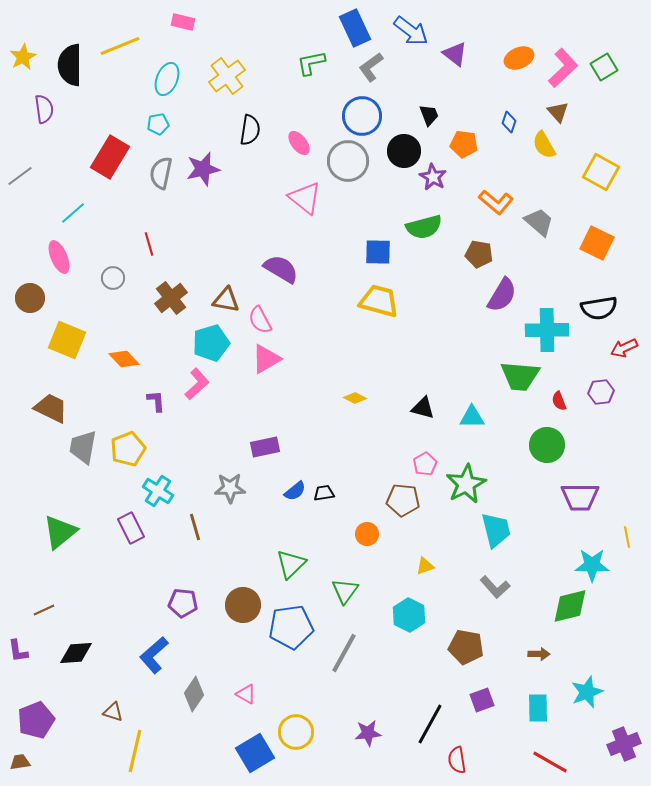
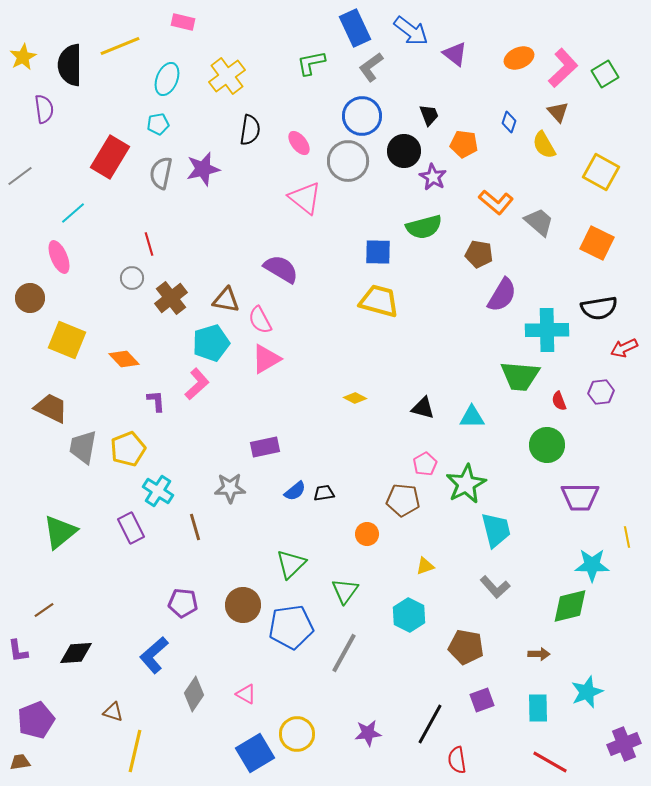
green square at (604, 67): moved 1 px right, 7 px down
gray circle at (113, 278): moved 19 px right
brown line at (44, 610): rotated 10 degrees counterclockwise
yellow circle at (296, 732): moved 1 px right, 2 px down
